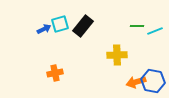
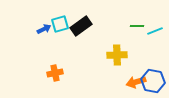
black rectangle: moved 2 px left; rotated 15 degrees clockwise
